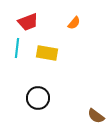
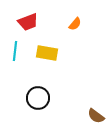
orange semicircle: moved 1 px right, 1 px down
cyan line: moved 2 px left, 3 px down
